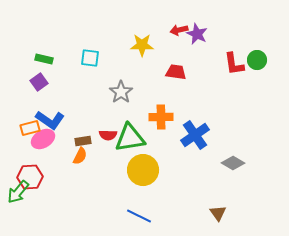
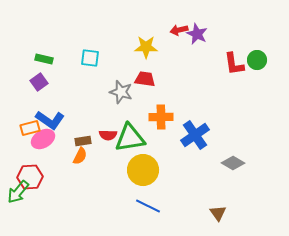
yellow star: moved 4 px right, 2 px down
red trapezoid: moved 31 px left, 7 px down
gray star: rotated 20 degrees counterclockwise
blue line: moved 9 px right, 10 px up
